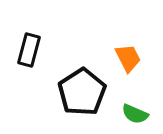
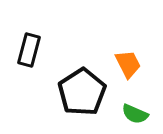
orange trapezoid: moved 6 px down
